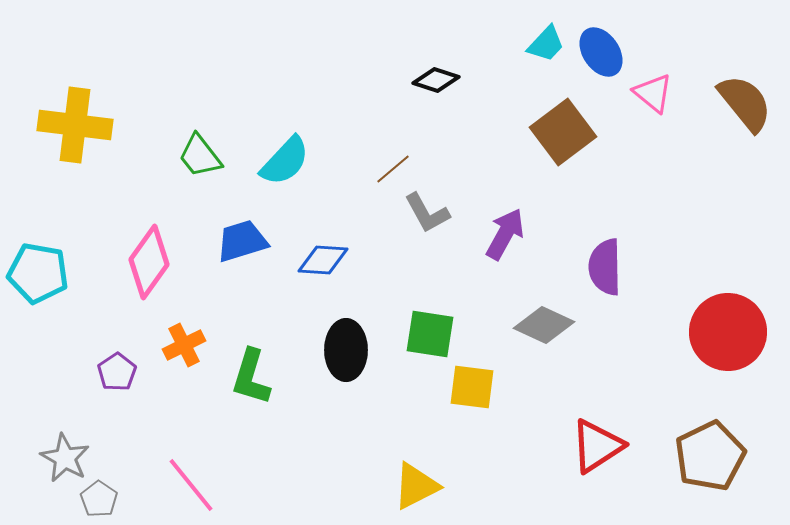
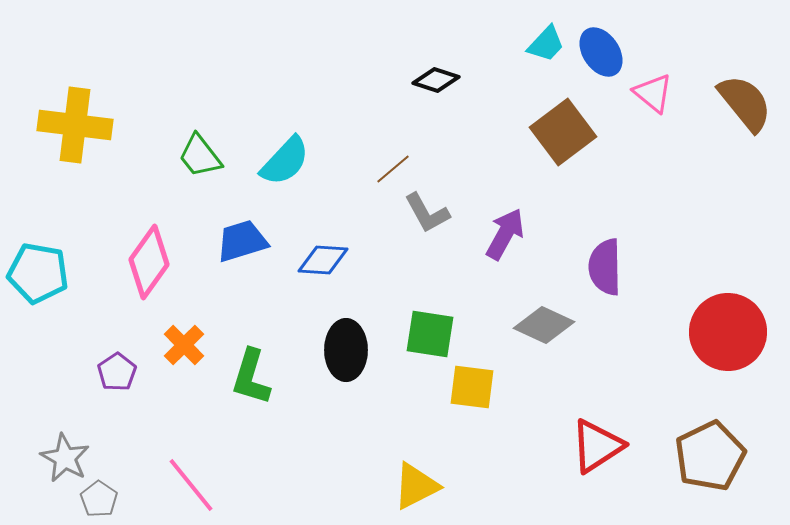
orange cross: rotated 18 degrees counterclockwise
